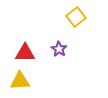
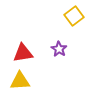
yellow square: moved 2 px left, 1 px up
red triangle: moved 2 px left; rotated 10 degrees counterclockwise
